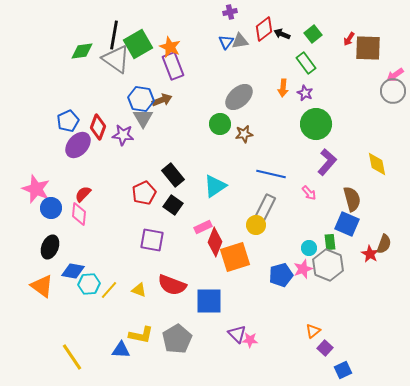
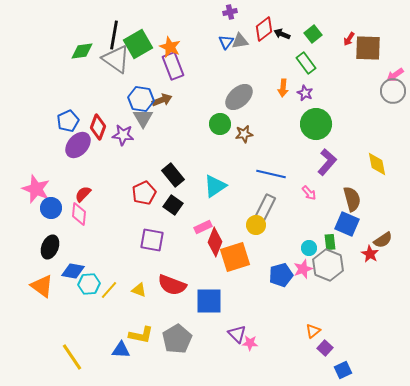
brown semicircle at (384, 244): moved 1 px left, 4 px up; rotated 36 degrees clockwise
pink star at (250, 340): moved 3 px down
